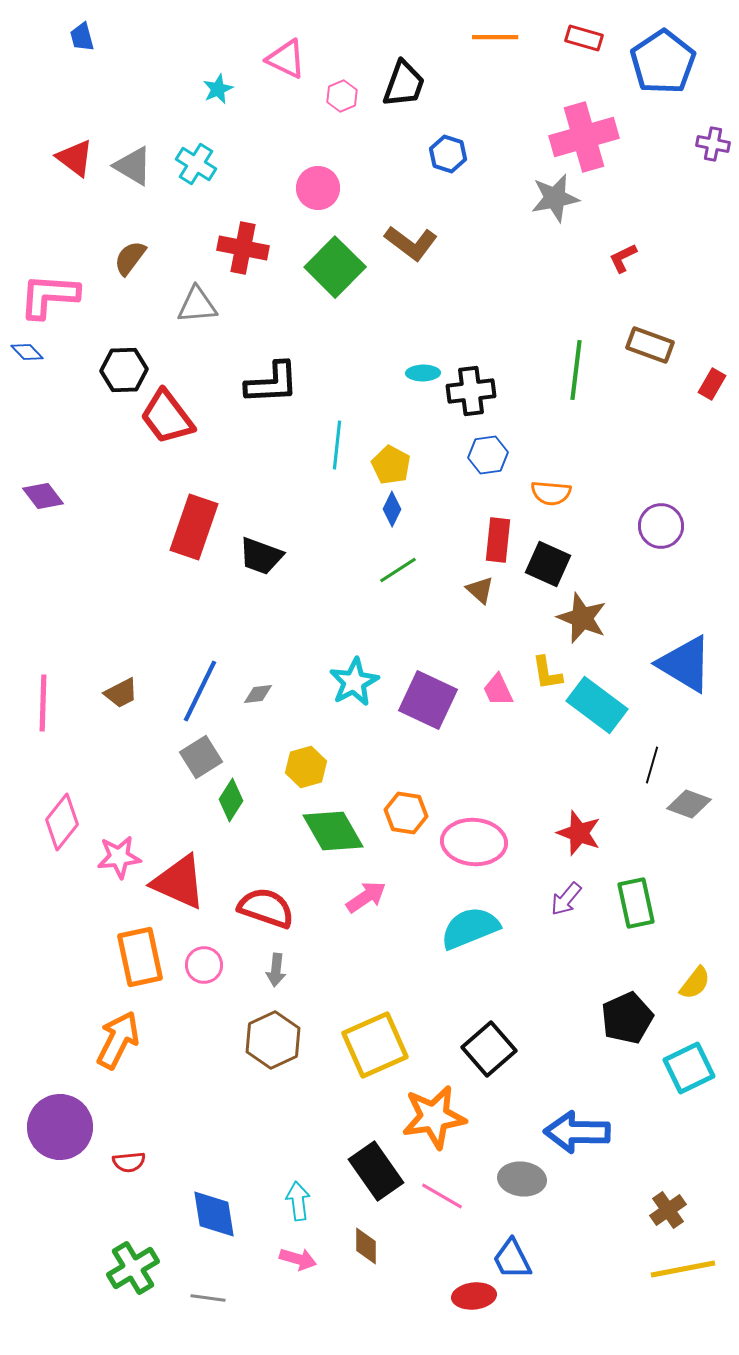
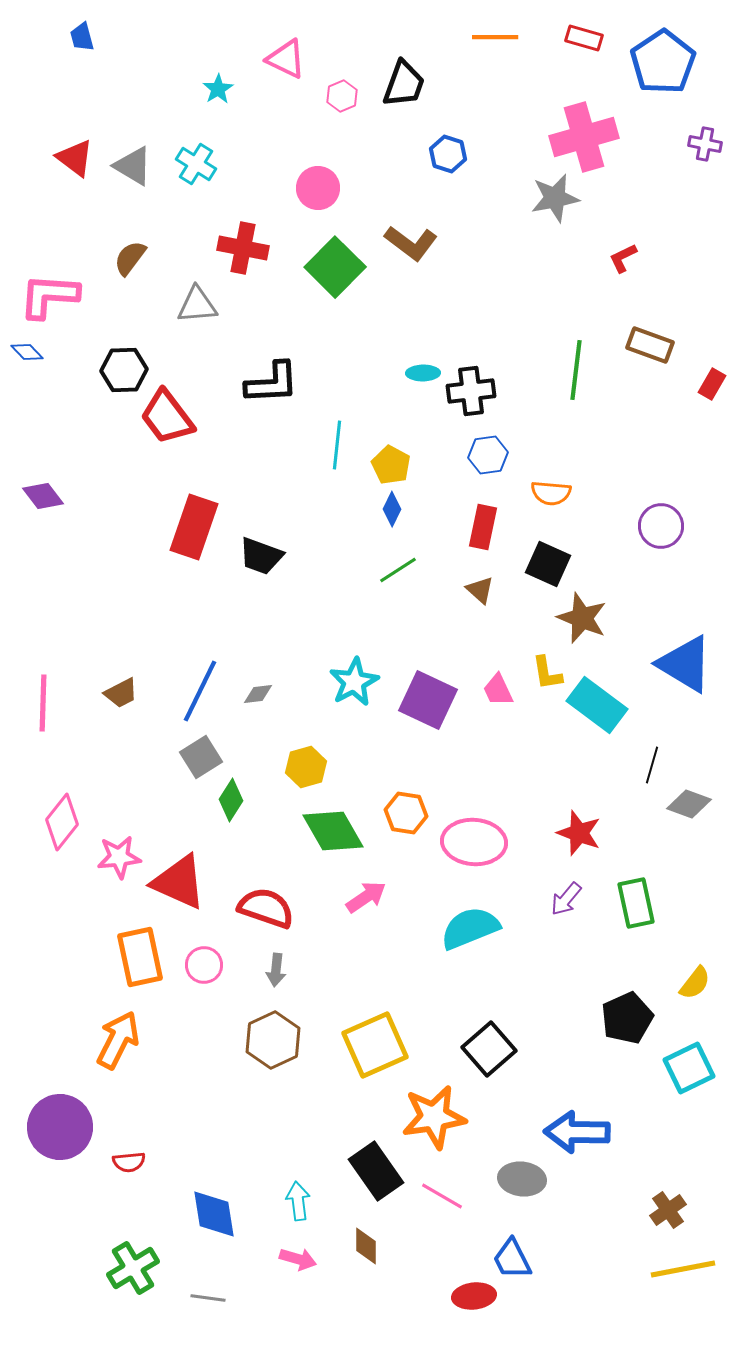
cyan star at (218, 89): rotated 8 degrees counterclockwise
purple cross at (713, 144): moved 8 px left
red rectangle at (498, 540): moved 15 px left, 13 px up; rotated 6 degrees clockwise
